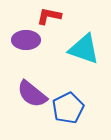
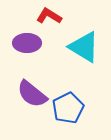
red L-shape: rotated 20 degrees clockwise
purple ellipse: moved 1 px right, 3 px down
cyan triangle: moved 2 px up; rotated 12 degrees clockwise
